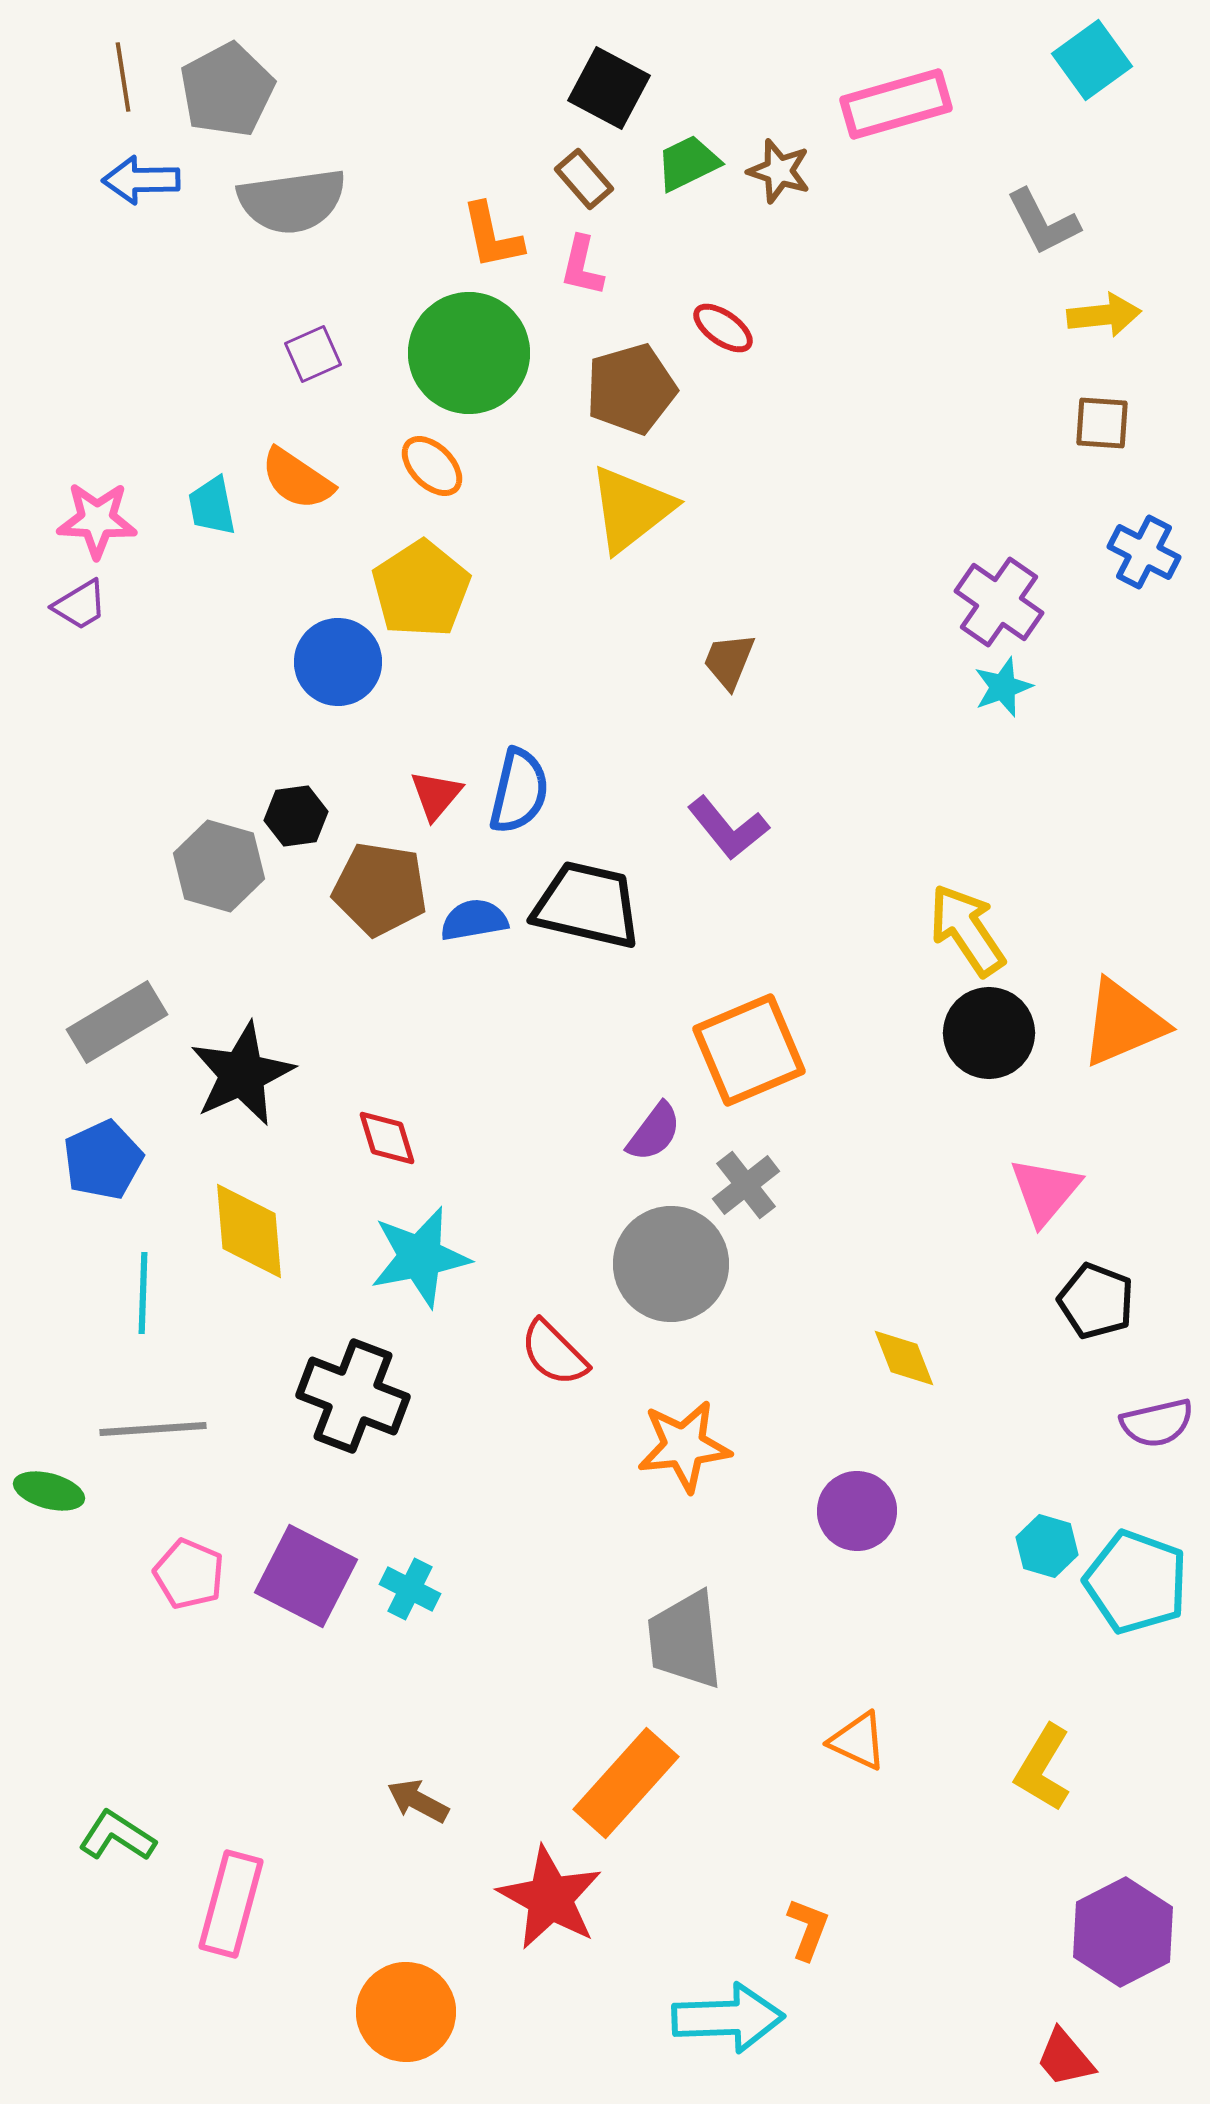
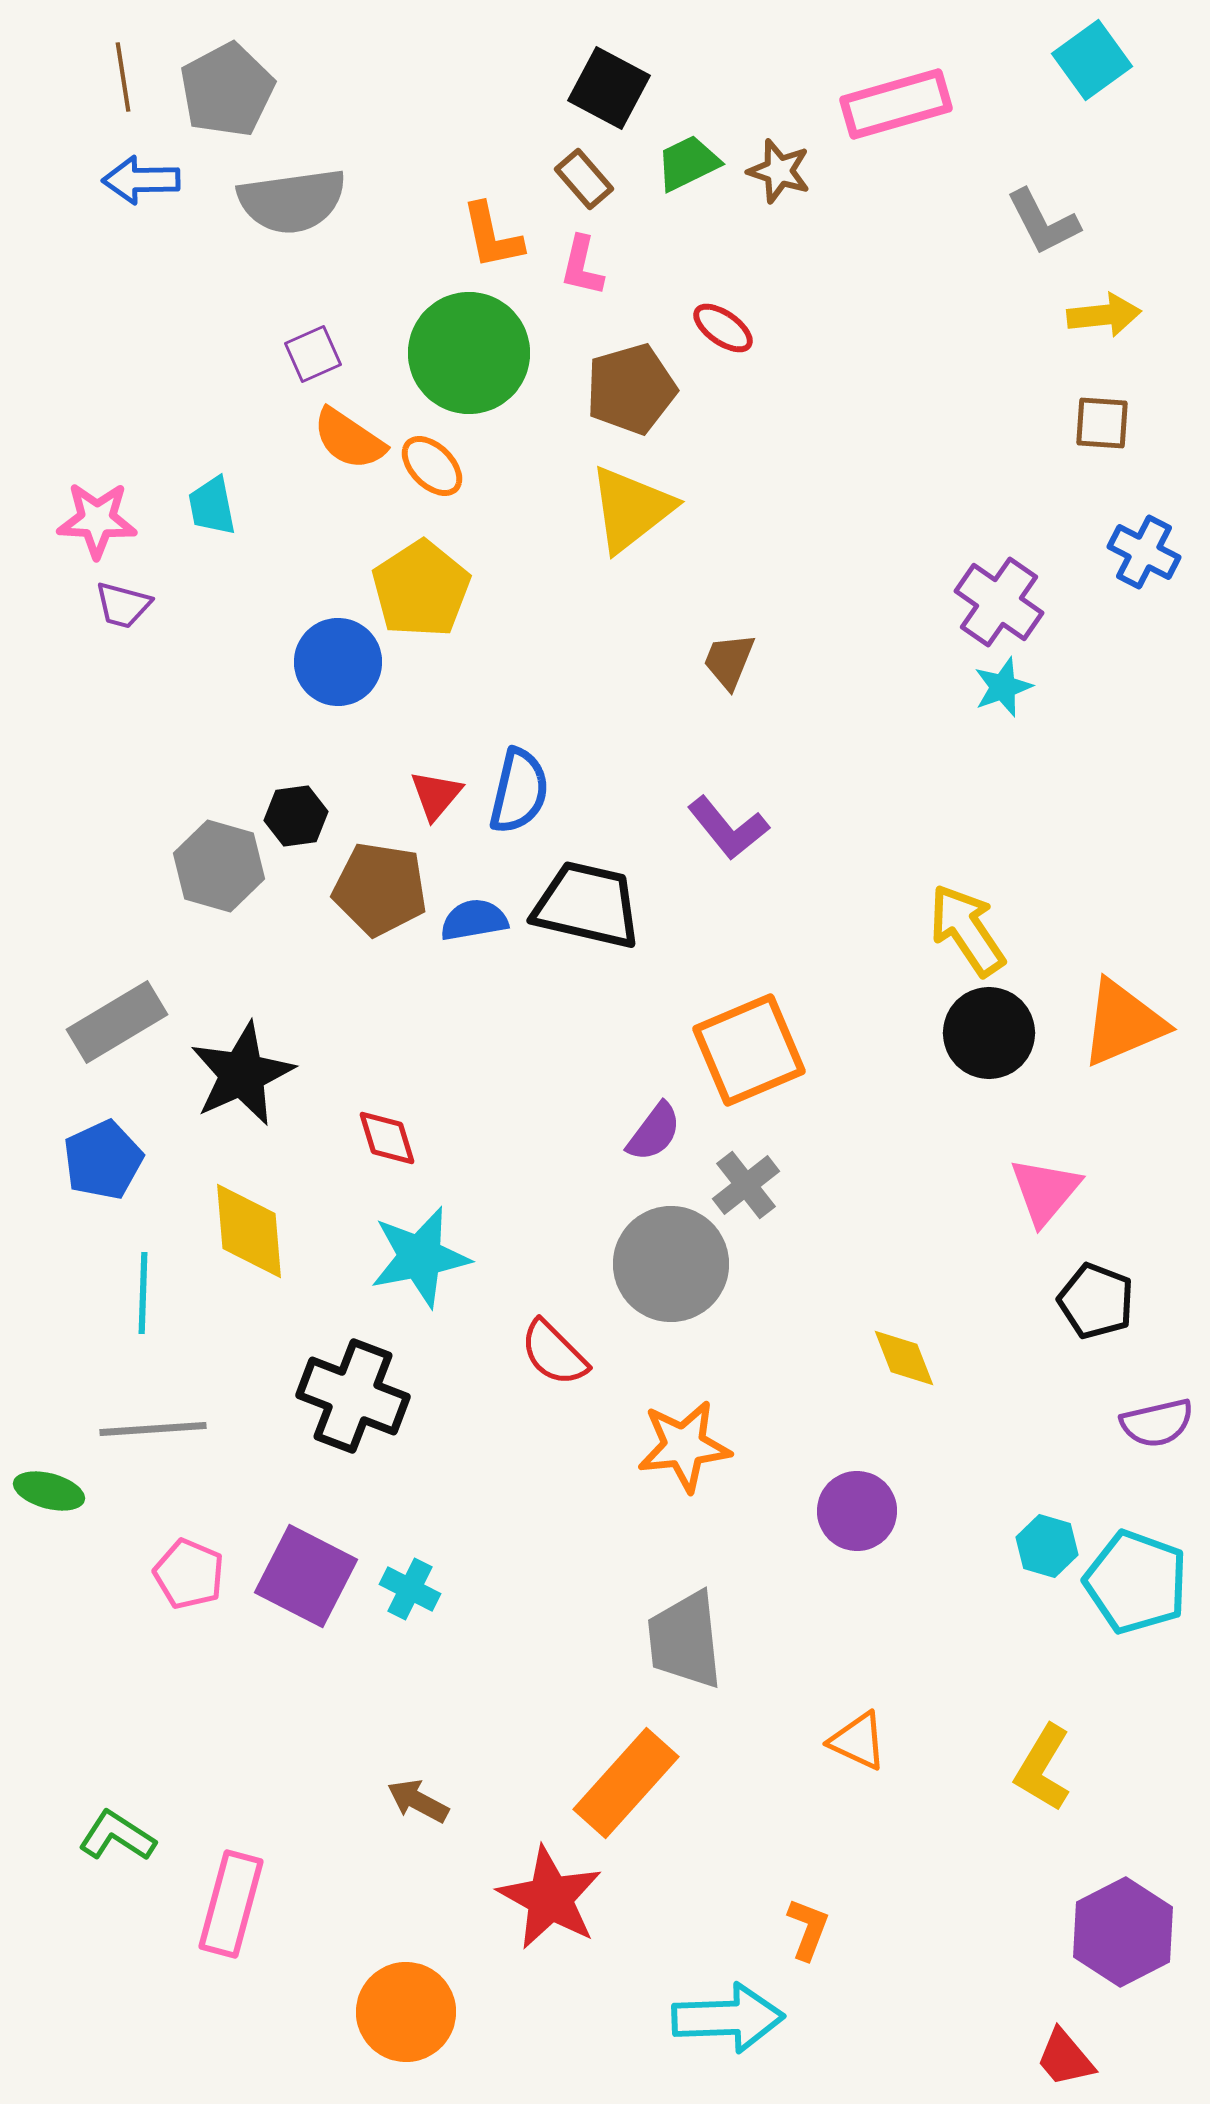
orange semicircle at (297, 479): moved 52 px right, 40 px up
purple trapezoid at (80, 605): moved 43 px right; rotated 46 degrees clockwise
